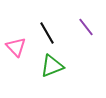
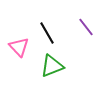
pink triangle: moved 3 px right
